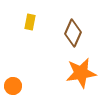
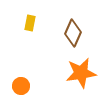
yellow rectangle: moved 1 px down
orange circle: moved 8 px right
